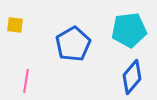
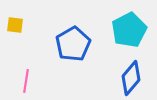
cyan pentagon: rotated 20 degrees counterclockwise
blue diamond: moved 1 px left, 1 px down
